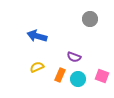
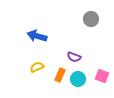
gray circle: moved 1 px right
